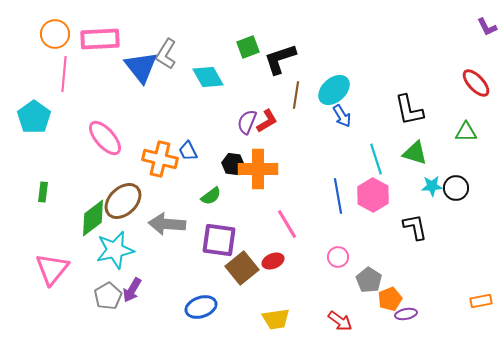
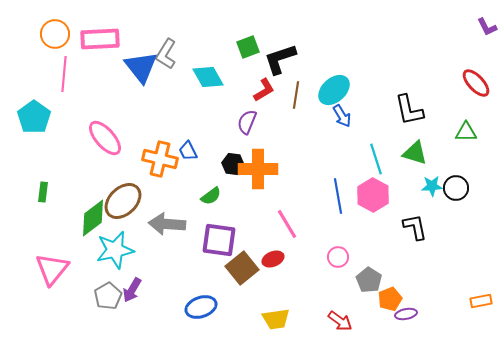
red L-shape at (267, 121): moved 3 px left, 31 px up
red ellipse at (273, 261): moved 2 px up
